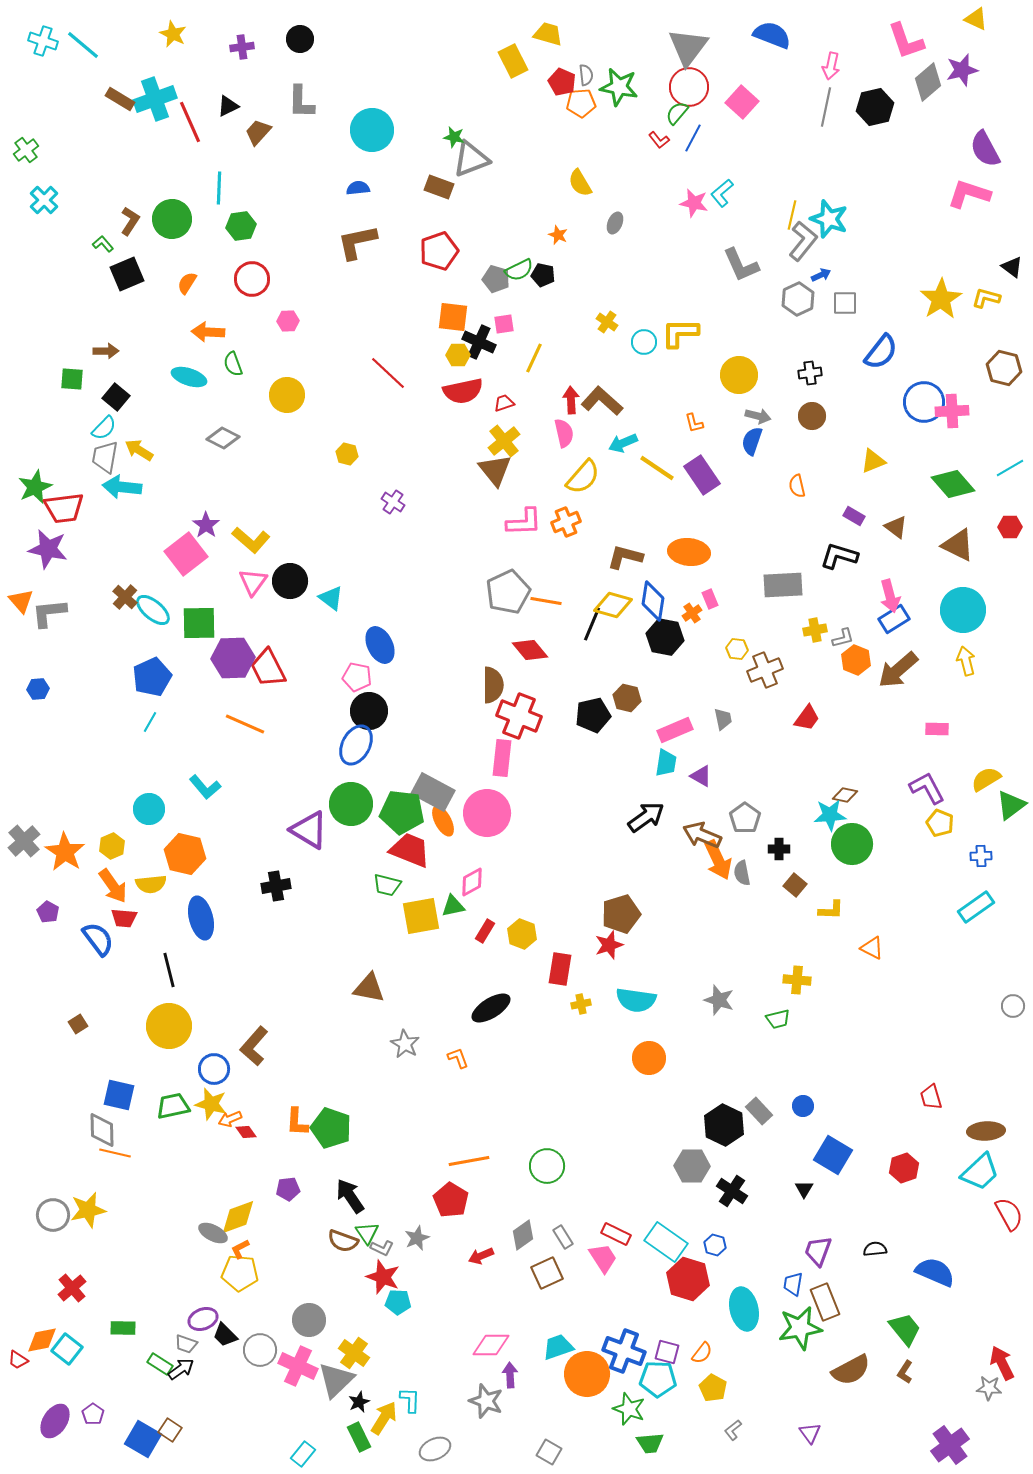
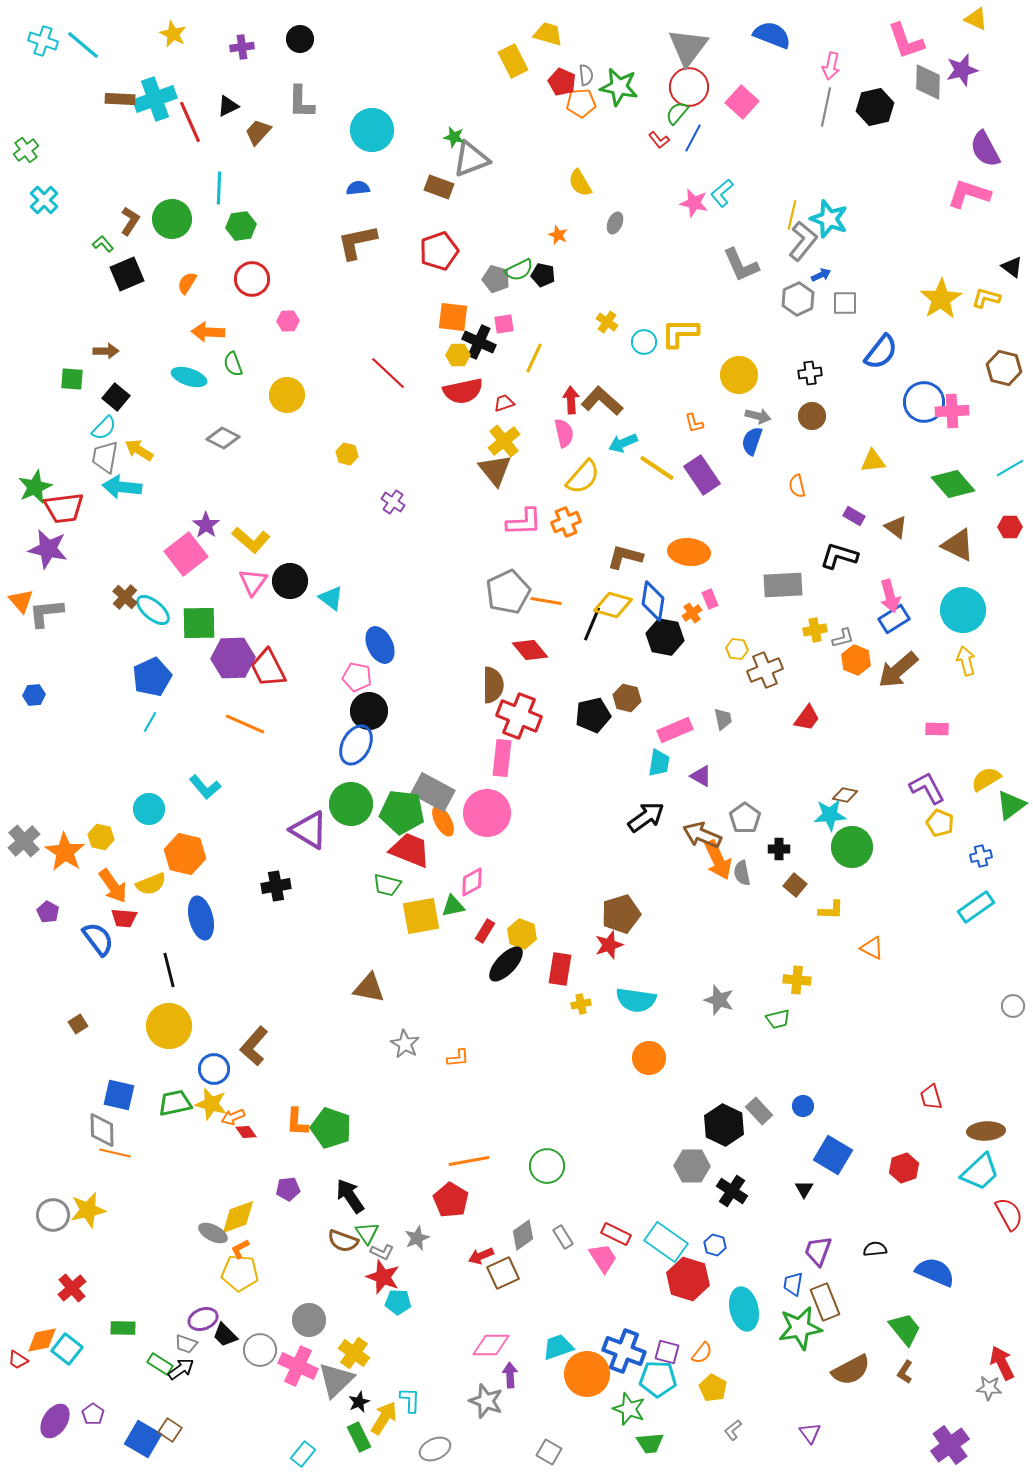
gray diamond at (928, 82): rotated 48 degrees counterclockwise
brown rectangle at (120, 99): rotated 28 degrees counterclockwise
yellow triangle at (873, 461): rotated 16 degrees clockwise
gray L-shape at (49, 613): moved 3 px left
blue hexagon at (38, 689): moved 4 px left, 6 px down
cyan trapezoid at (666, 763): moved 7 px left
green circle at (852, 844): moved 3 px down
yellow hexagon at (112, 846): moved 11 px left, 9 px up; rotated 25 degrees counterclockwise
blue cross at (981, 856): rotated 10 degrees counterclockwise
yellow semicircle at (151, 884): rotated 16 degrees counterclockwise
black ellipse at (491, 1008): moved 15 px right, 44 px up; rotated 15 degrees counterclockwise
orange L-shape at (458, 1058): rotated 105 degrees clockwise
green trapezoid at (173, 1106): moved 2 px right, 3 px up
orange arrow at (230, 1119): moved 3 px right, 2 px up
gray L-shape at (382, 1248): moved 4 px down
brown square at (547, 1273): moved 44 px left
